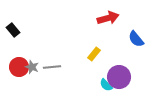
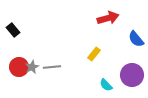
gray star: rotated 24 degrees clockwise
purple circle: moved 13 px right, 2 px up
